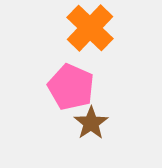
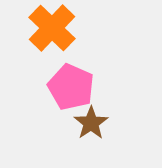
orange cross: moved 38 px left
